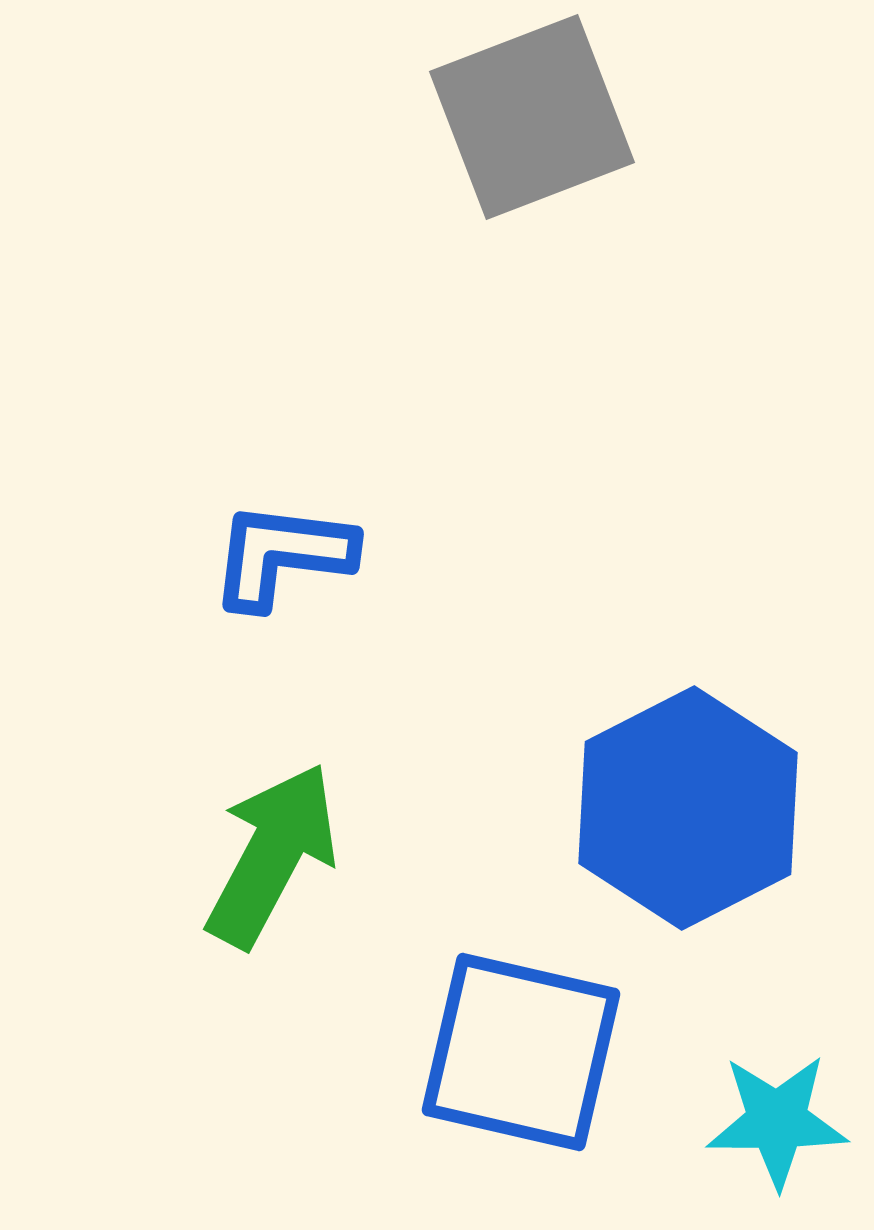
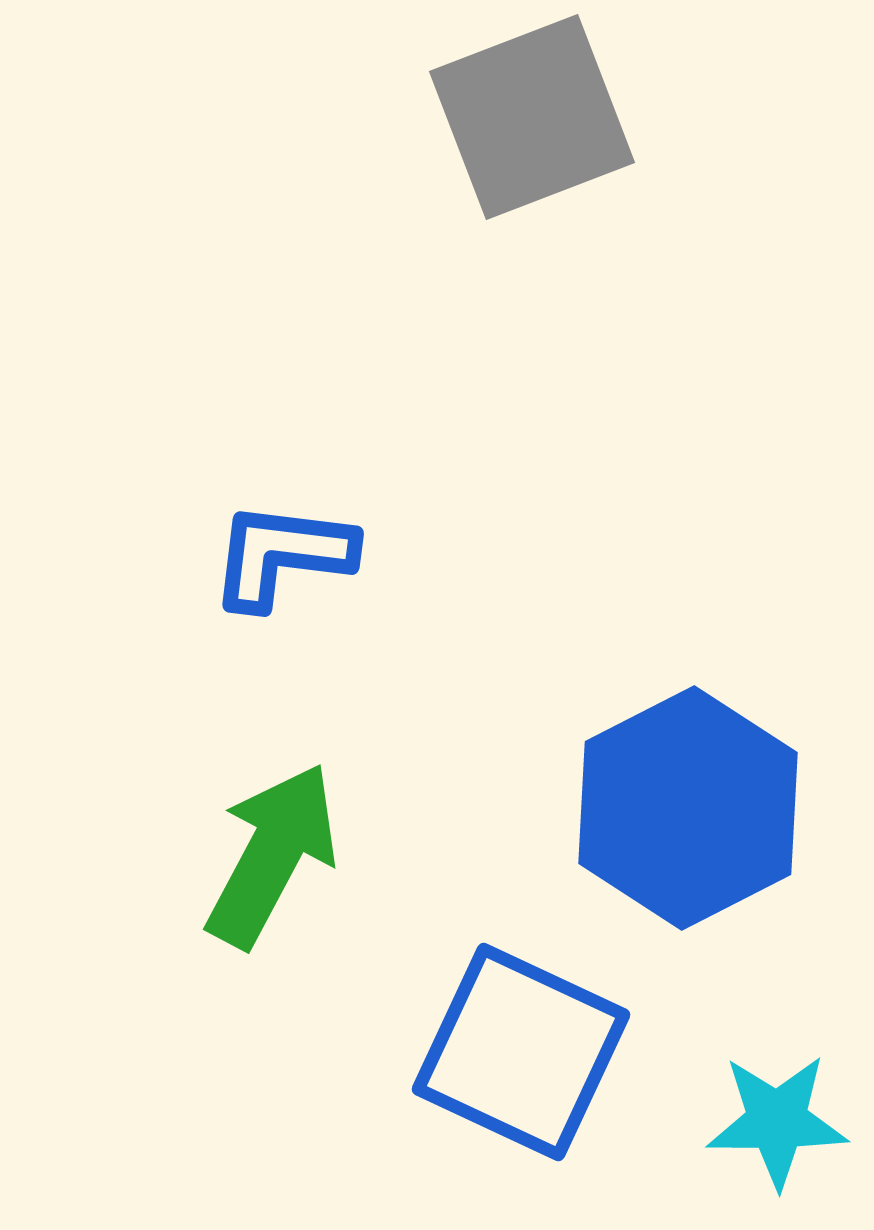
blue square: rotated 12 degrees clockwise
